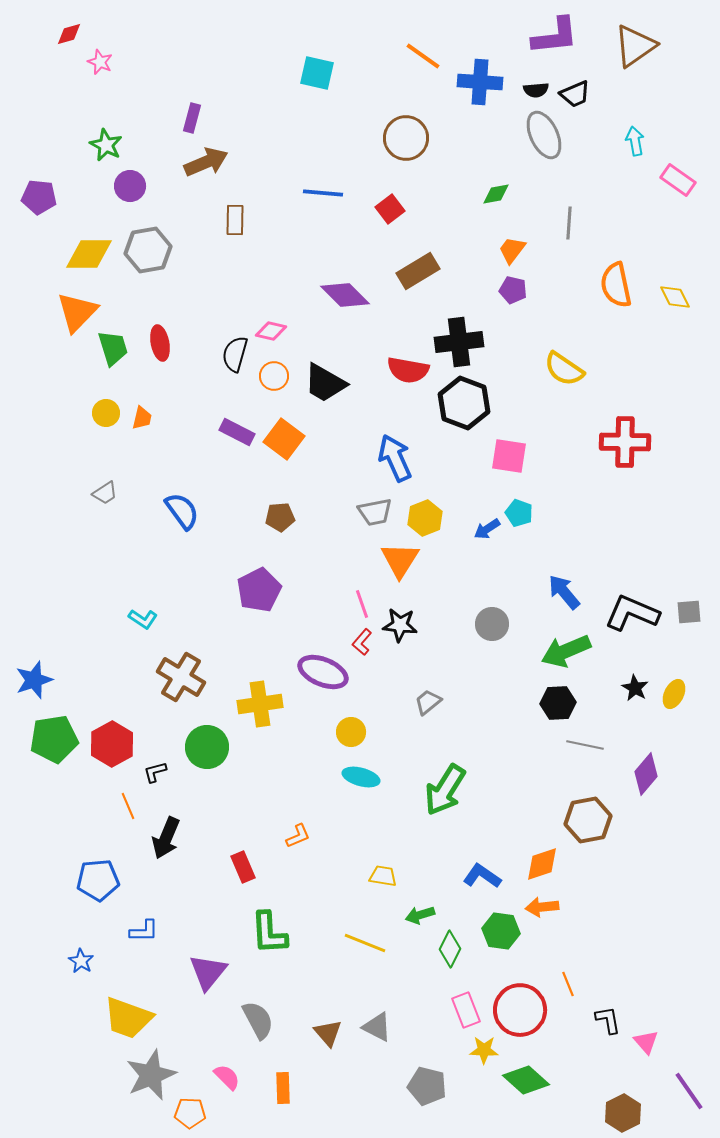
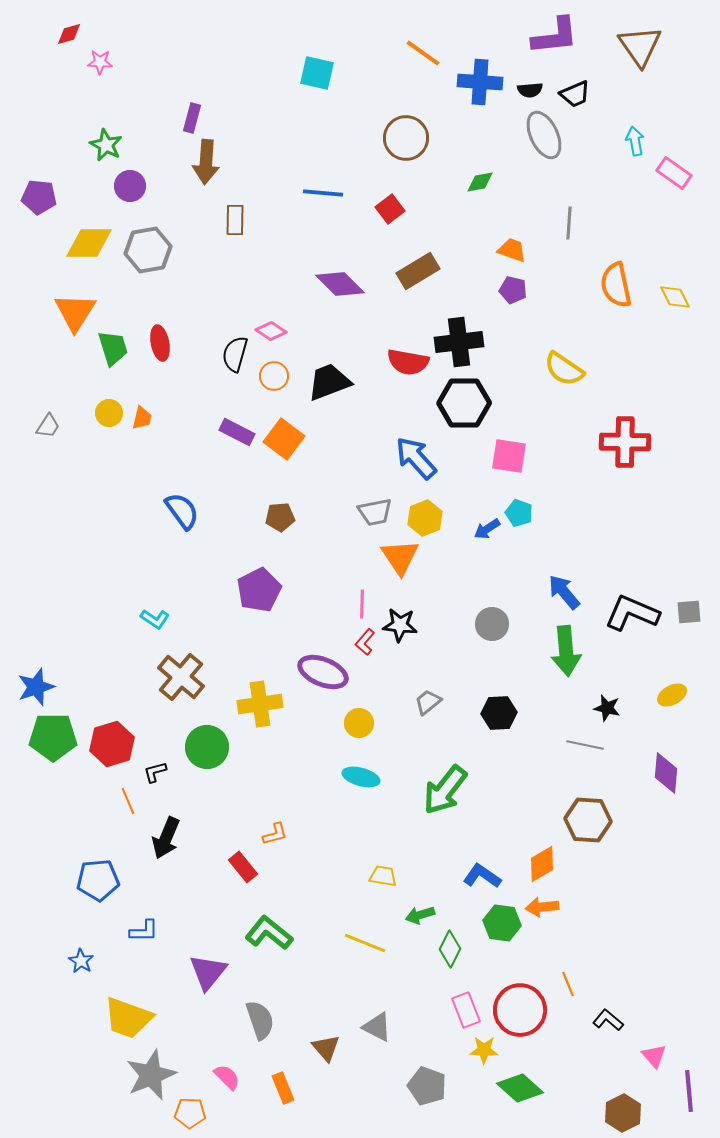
brown triangle at (635, 46): moved 5 px right; rotated 30 degrees counterclockwise
orange line at (423, 56): moved 3 px up
pink star at (100, 62): rotated 20 degrees counterclockwise
black semicircle at (536, 90): moved 6 px left
brown arrow at (206, 162): rotated 117 degrees clockwise
pink rectangle at (678, 180): moved 4 px left, 7 px up
green diamond at (496, 194): moved 16 px left, 12 px up
orange trapezoid at (512, 250): rotated 72 degrees clockwise
yellow diamond at (89, 254): moved 11 px up
purple diamond at (345, 295): moved 5 px left, 11 px up
orange triangle at (77, 312): moved 2 px left; rotated 12 degrees counterclockwise
pink diamond at (271, 331): rotated 20 degrees clockwise
red semicircle at (408, 370): moved 8 px up
black trapezoid at (325, 383): moved 4 px right, 1 px up; rotated 129 degrees clockwise
black hexagon at (464, 403): rotated 21 degrees counterclockwise
yellow circle at (106, 413): moved 3 px right
blue arrow at (395, 458): moved 21 px right; rotated 18 degrees counterclockwise
gray trapezoid at (105, 493): moved 57 px left, 67 px up; rotated 24 degrees counterclockwise
orange triangle at (400, 560): moved 3 px up; rotated 6 degrees counterclockwise
pink line at (362, 604): rotated 20 degrees clockwise
cyan L-shape at (143, 619): moved 12 px right
red L-shape at (362, 642): moved 3 px right
green arrow at (566, 651): rotated 72 degrees counterclockwise
brown cross at (181, 677): rotated 9 degrees clockwise
blue star at (34, 680): moved 2 px right, 7 px down
black star at (635, 688): moved 28 px left, 20 px down; rotated 16 degrees counterclockwise
yellow ellipse at (674, 694): moved 2 px left, 1 px down; rotated 36 degrees clockwise
black hexagon at (558, 703): moved 59 px left, 10 px down
yellow circle at (351, 732): moved 8 px right, 9 px up
green pentagon at (54, 739): moved 1 px left, 2 px up; rotated 9 degrees clockwise
red hexagon at (112, 744): rotated 12 degrees clockwise
purple diamond at (646, 774): moved 20 px right, 1 px up; rotated 36 degrees counterclockwise
green arrow at (445, 790): rotated 6 degrees clockwise
orange line at (128, 806): moved 5 px up
brown hexagon at (588, 820): rotated 15 degrees clockwise
orange L-shape at (298, 836): moved 23 px left, 2 px up; rotated 8 degrees clockwise
orange diamond at (542, 864): rotated 12 degrees counterclockwise
red rectangle at (243, 867): rotated 16 degrees counterclockwise
green hexagon at (501, 931): moved 1 px right, 8 px up
green L-shape at (269, 933): rotated 132 degrees clockwise
gray semicircle at (258, 1020): moved 2 px right; rotated 9 degrees clockwise
black L-shape at (608, 1020): rotated 40 degrees counterclockwise
brown triangle at (328, 1033): moved 2 px left, 15 px down
pink triangle at (646, 1042): moved 8 px right, 14 px down
green diamond at (526, 1080): moved 6 px left, 8 px down
gray pentagon at (427, 1086): rotated 6 degrees clockwise
orange rectangle at (283, 1088): rotated 20 degrees counterclockwise
purple line at (689, 1091): rotated 30 degrees clockwise
